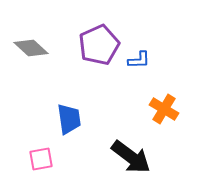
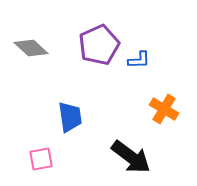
blue trapezoid: moved 1 px right, 2 px up
